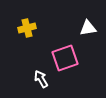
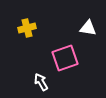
white triangle: rotated 18 degrees clockwise
white arrow: moved 3 px down
